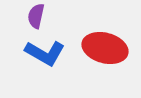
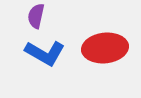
red ellipse: rotated 21 degrees counterclockwise
